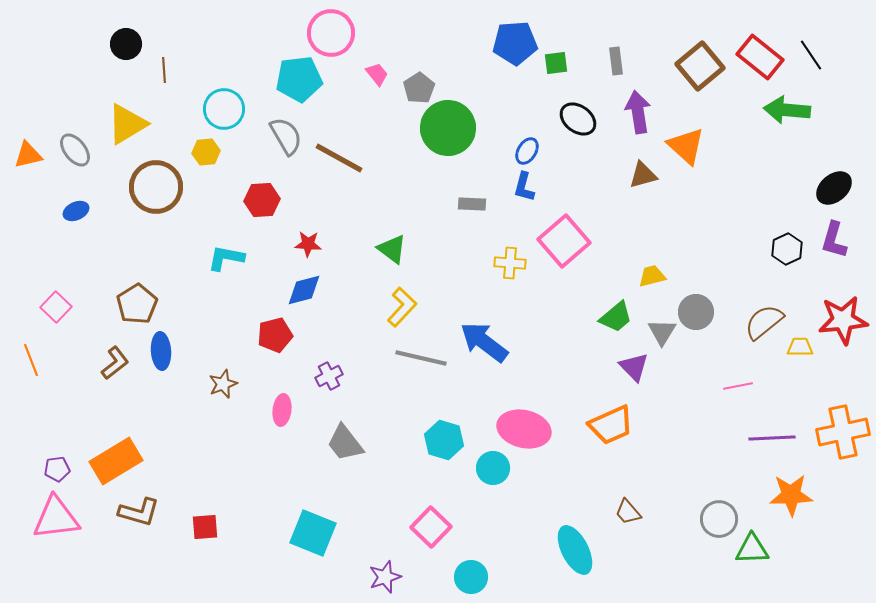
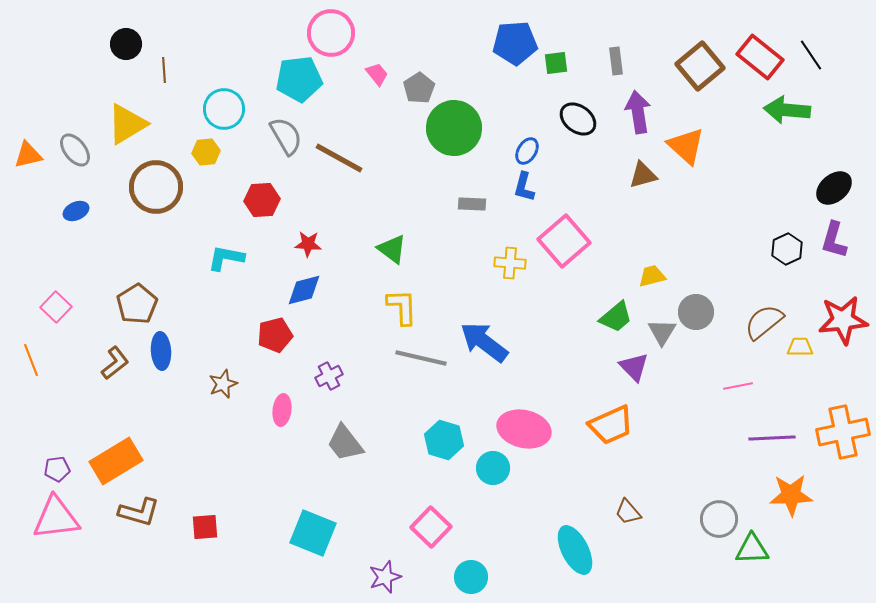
green circle at (448, 128): moved 6 px right
yellow L-shape at (402, 307): rotated 45 degrees counterclockwise
